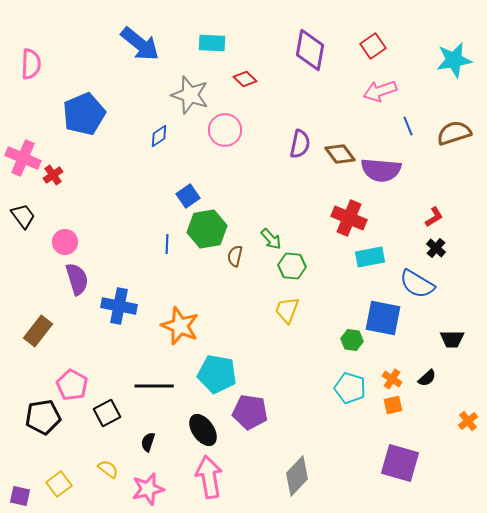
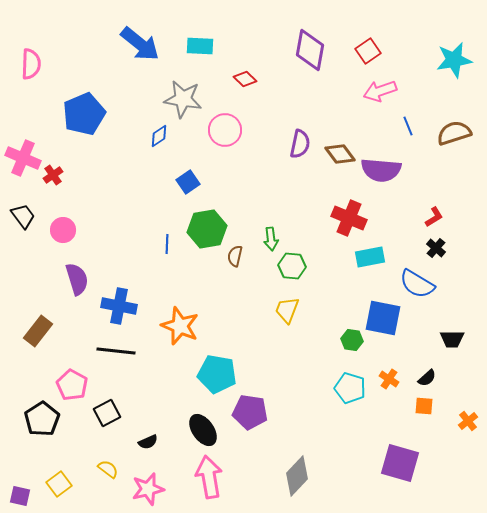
cyan rectangle at (212, 43): moved 12 px left, 3 px down
red square at (373, 46): moved 5 px left, 5 px down
gray star at (190, 95): moved 7 px left, 4 px down; rotated 9 degrees counterclockwise
blue square at (188, 196): moved 14 px up
green arrow at (271, 239): rotated 35 degrees clockwise
pink circle at (65, 242): moved 2 px left, 12 px up
orange cross at (392, 379): moved 3 px left
black line at (154, 386): moved 38 px left, 35 px up; rotated 6 degrees clockwise
orange square at (393, 405): moved 31 px right, 1 px down; rotated 18 degrees clockwise
black pentagon at (43, 417): moved 1 px left, 2 px down; rotated 24 degrees counterclockwise
black semicircle at (148, 442): rotated 132 degrees counterclockwise
